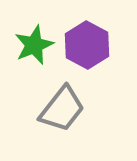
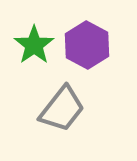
green star: rotated 12 degrees counterclockwise
